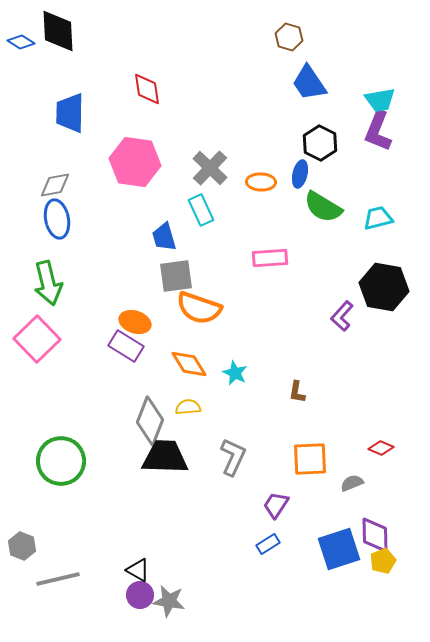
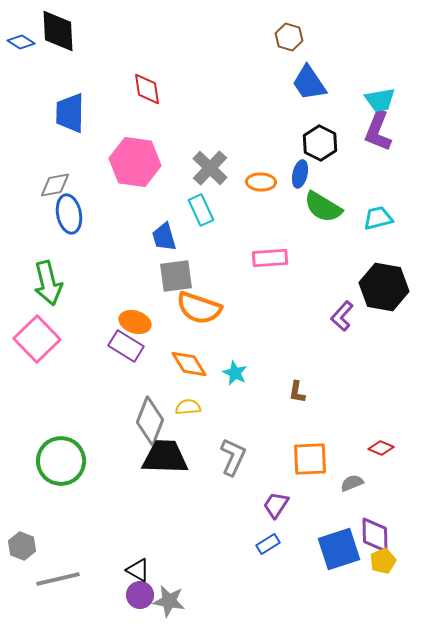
blue ellipse at (57, 219): moved 12 px right, 5 px up
